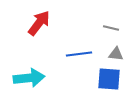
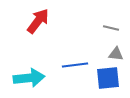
red arrow: moved 1 px left, 2 px up
blue line: moved 4 px left, 11 px down
blue square: moved 1 px left, 1 px up; rotated 10 degrees counterclockwise
